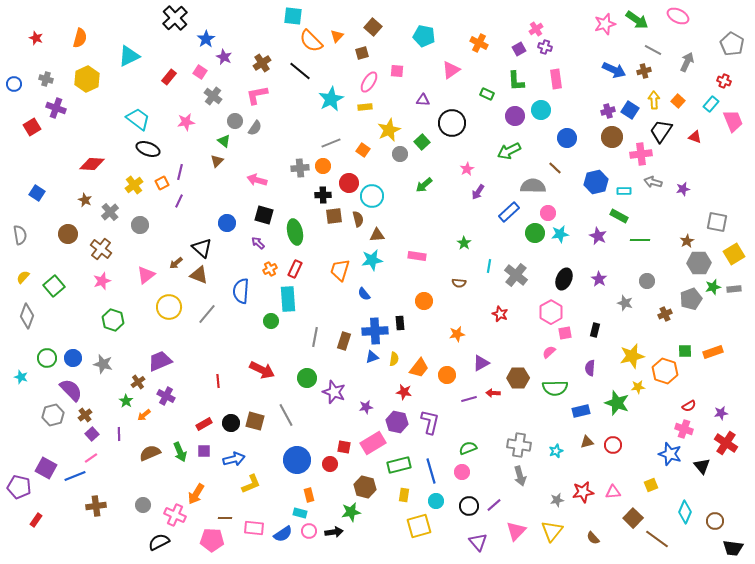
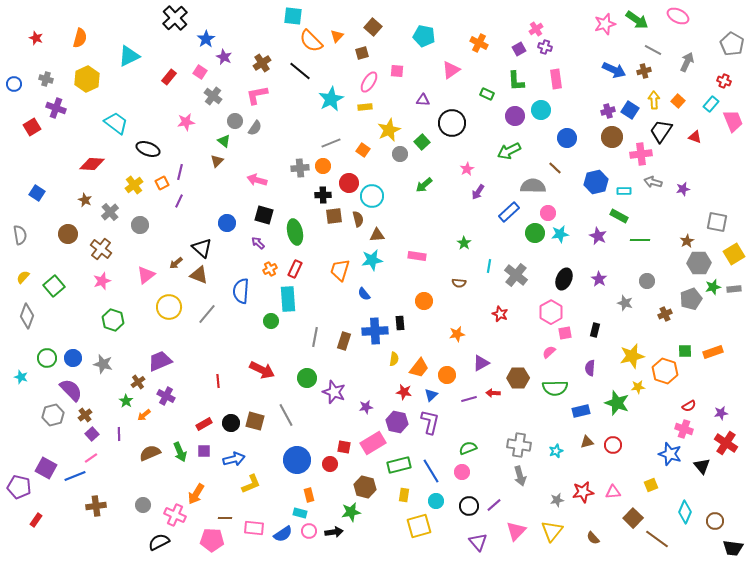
cyan trapezoid at (138, 119): moved 22 px left, 4 px down
blue triangle at (372, 357): moved 59 px right, 38 px down; rotated 24 degrees counterclockwise
blue line at (431, 471): rotated 15 degrees counterclockwise
